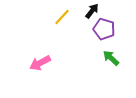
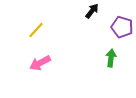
yellow line: moved 26 px left, 13 px down
purple pentagon: moved 18 px right, 2 px up
green arrow: rotated 54 degrees clockwise
